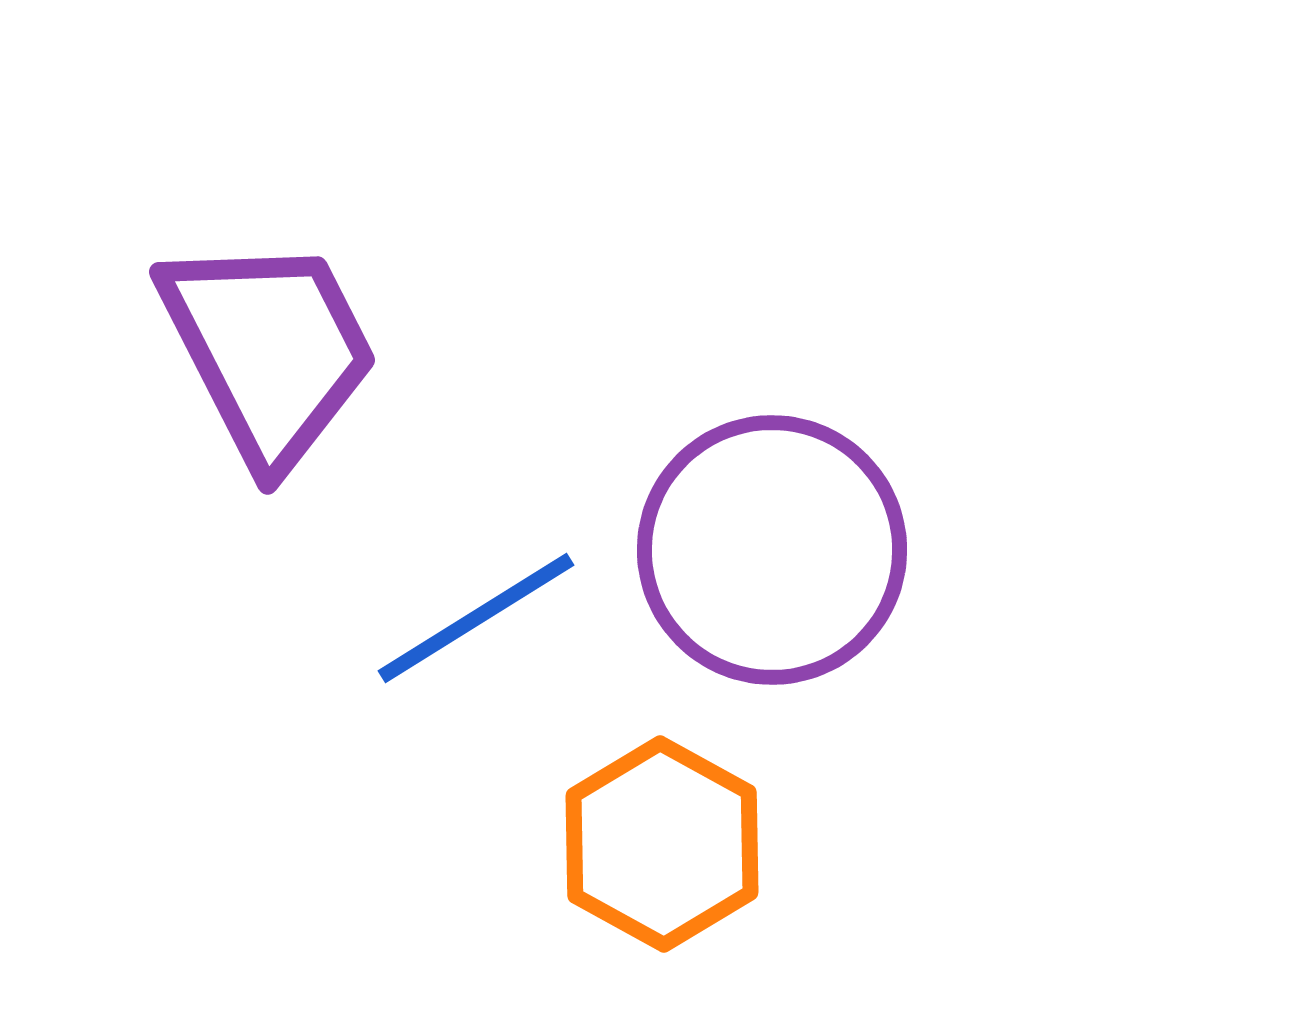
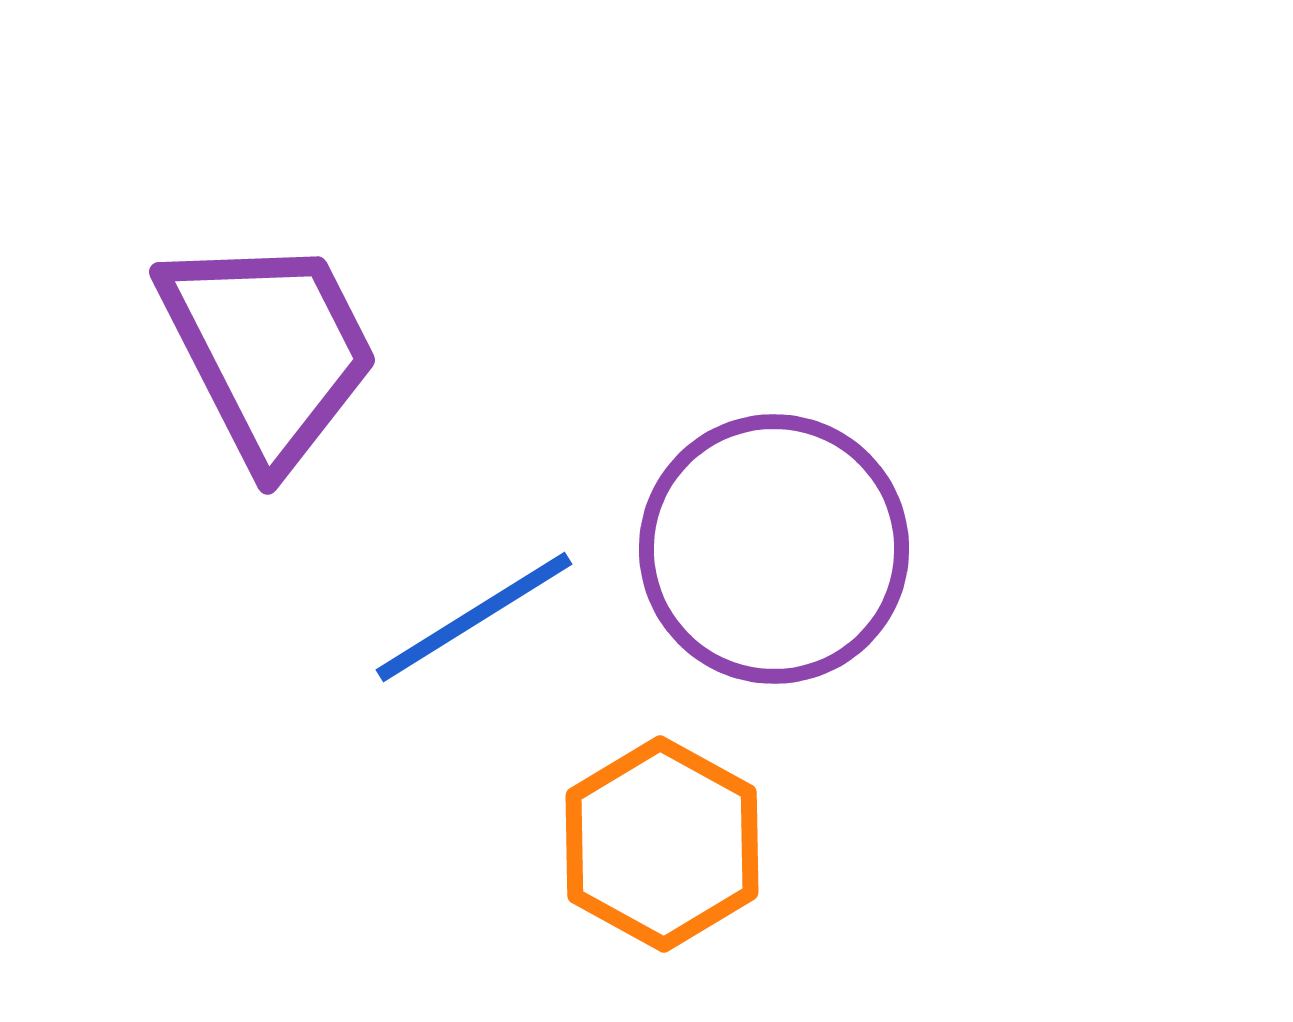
purple circle: moved 2 px right, 1 px up
blue line: moved 2 px left, 1 px up
